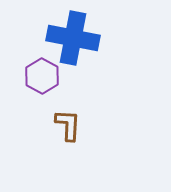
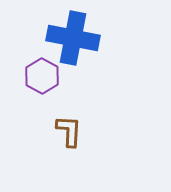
brown L-shape: moved 1 px right, 6 px down
